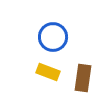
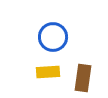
yellow rectangle: rotated 25 degrees counterclockwise
